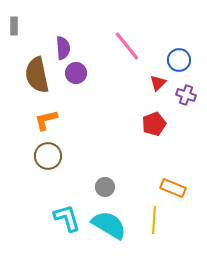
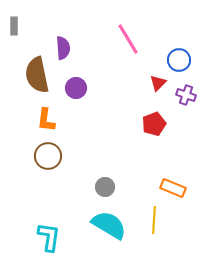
pink line: moved 1 px right, 7 px up; rotated 8 degrees clockwise
purple circle: moved 15 px down
orange L-shape: rotated 70 degrees counterclockwise
cyan L-shape: moved 18 px left, 19 px down; rotated 24 degrees clockwise
